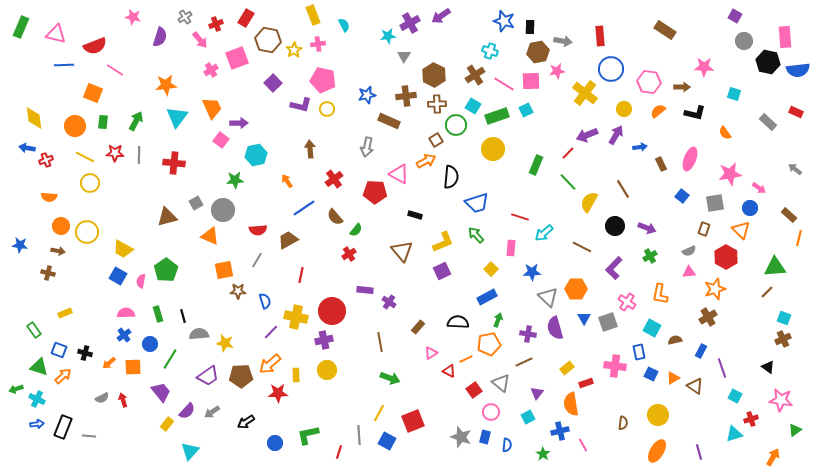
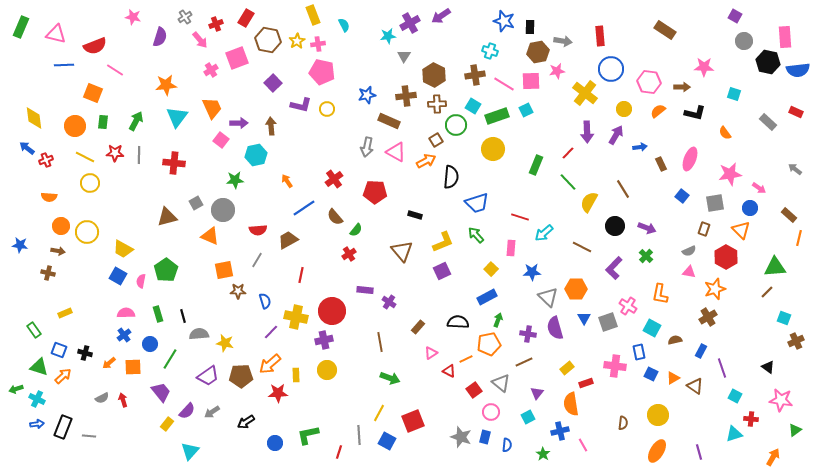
yellow star at (294, 50): moved 3 px right, 9 px up
brown cross at (475, 75): rotated 24 degrees clockwise
pink pentagon at (323, 80): moved 1 px left, 8 px up
purple arrow at (587, 135): moved 3 px up; rotated 70 degrees counterclockwise
blue arrow at (27, 148): rotated 28 degrees clockwise
brown arrow at (310, 149): moved 39 px left, 23 px up
pink triangle at (399, 174): moved 3 px left, 22 px up
green cross at (650, 256): moved 4 px left; rotated 16 degrees counterclockwise
pink triangle at (689, 272): rotated 16 degrees clockwise
pink cross at (627, 302): moved 1 px right, 4 px down
brown cross at (783, 339): moved 13 px right, 2 px down
red cross at (751, 419): rotated 24 degrees clockwise
